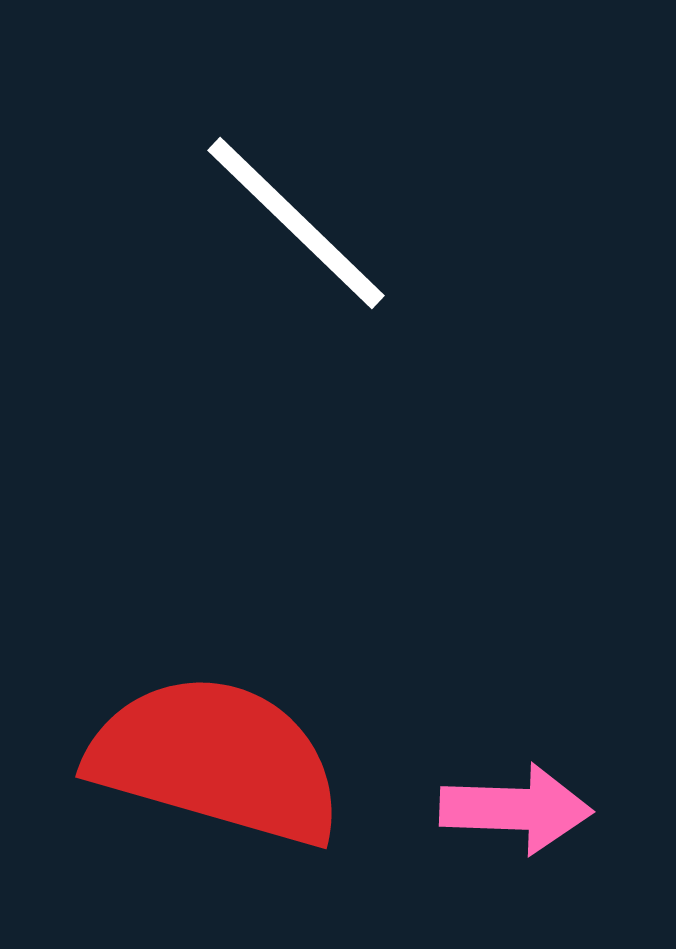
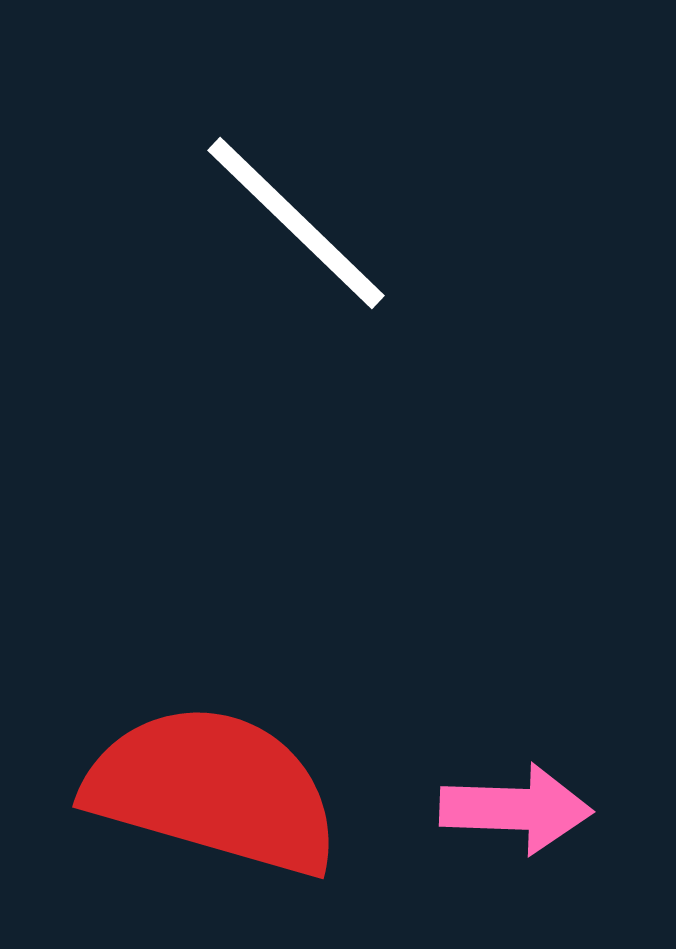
red semicircle: moved 3 px left, 30 px down
